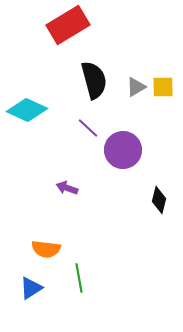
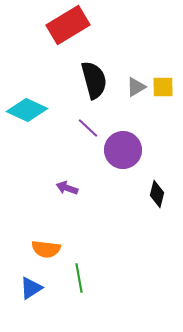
black diamond: moved 2 px left, 6 px up
